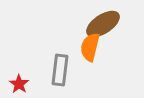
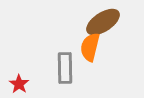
brown ellipse: moved 2 px up
gray rectangle: moved 5 px right, 2 px up; rotated 8 degrees counterclockwise
